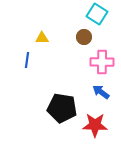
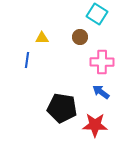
brown circle: moved 4 px left
